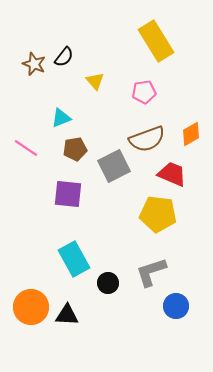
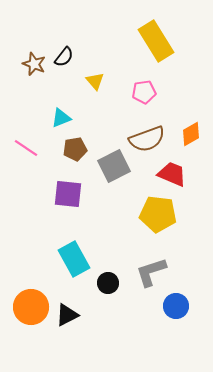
black triangle: rotated 30 degrees counterclockwise
